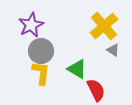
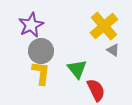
green triangle: rotated 20 degrees clockwise
